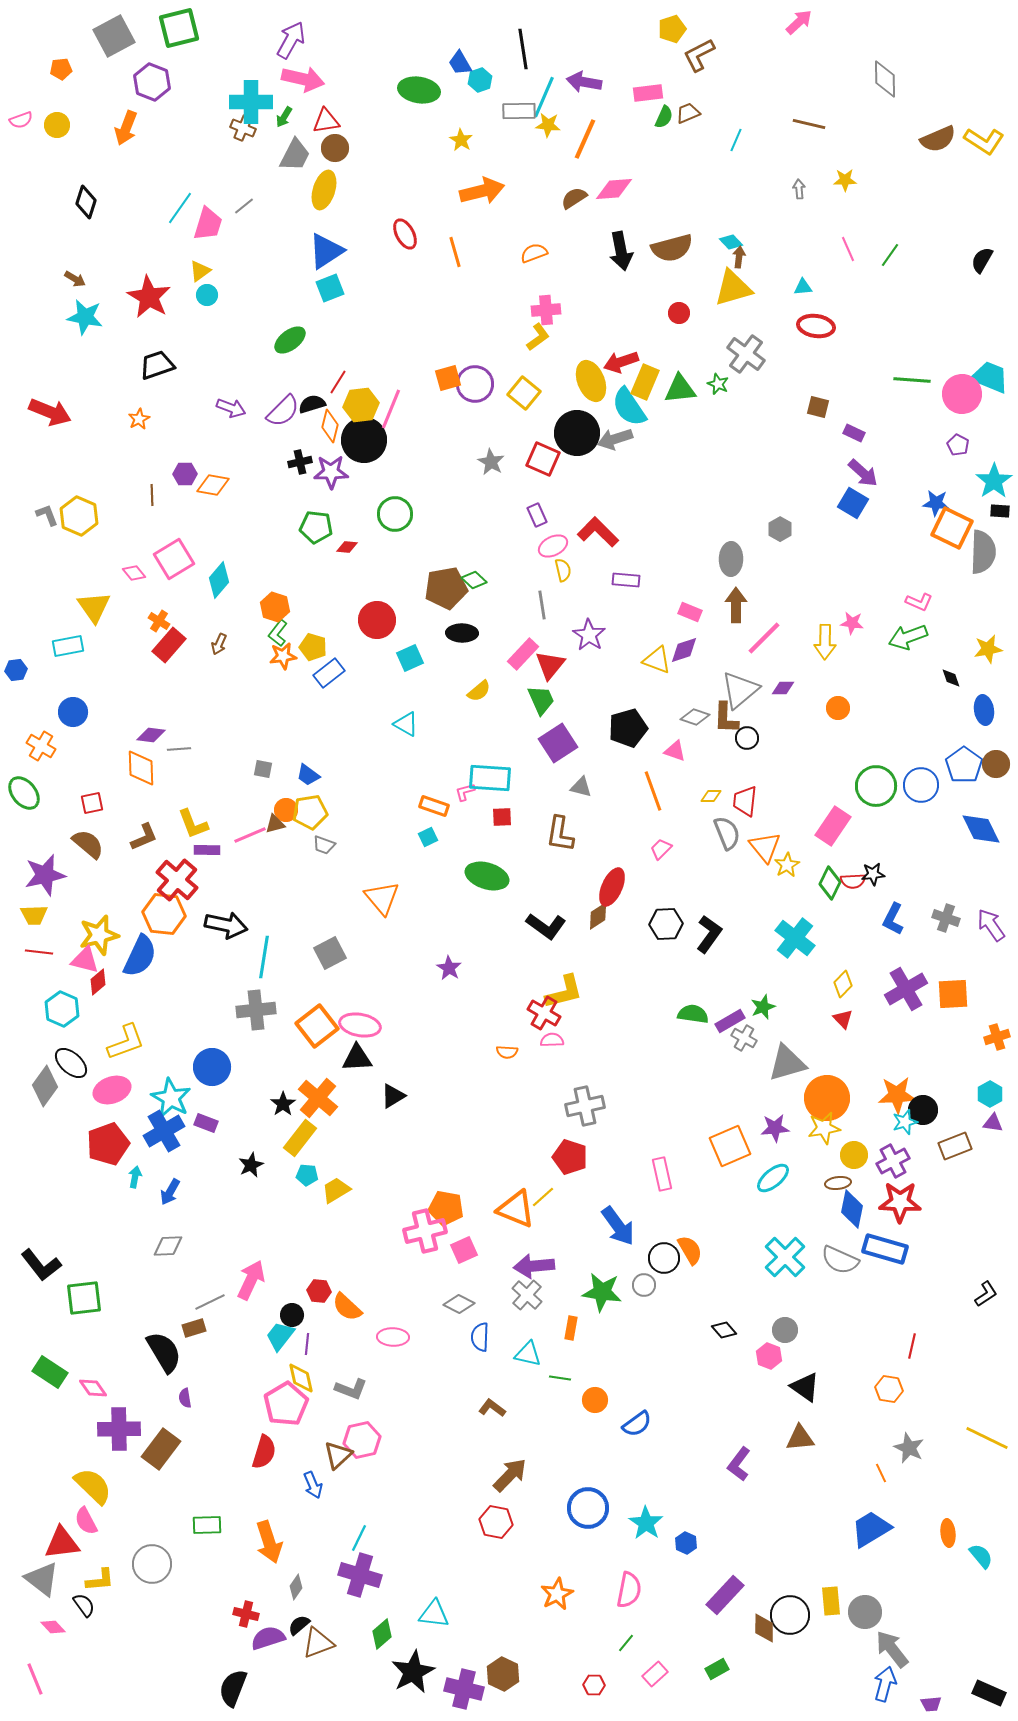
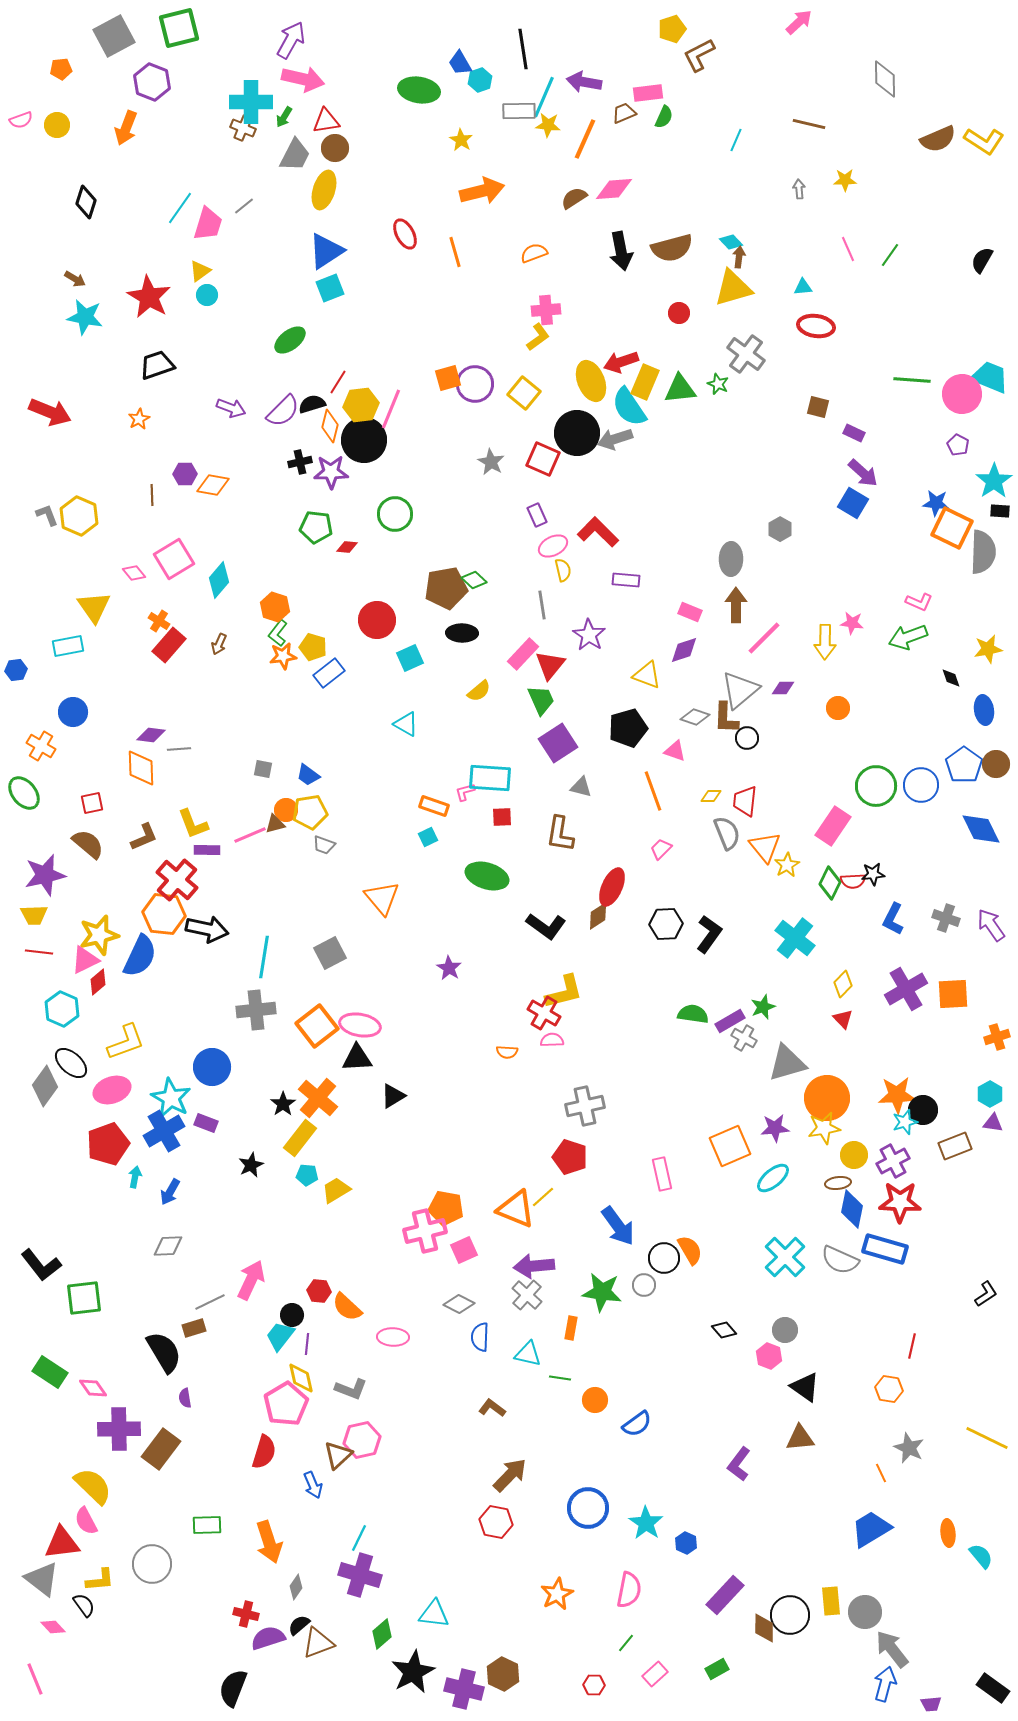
brown trapezoid at (688, 113): moved 64 px left
yellow triangle at (657, 660): moved 10 px left, 15 px down
black arrow at (226, 925): moved 19 px left, 4 px down
pink triangle at (85, 960): rotated 40 degrees counterclockwise
black rectangle at (989, 1693): moved 4 px right, 5 px up; rotated 12 degrees clockwise
